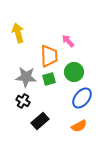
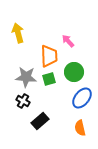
orange semicircle: moved 1 px right, 2 px down; rotated 105 degrees clockwise
